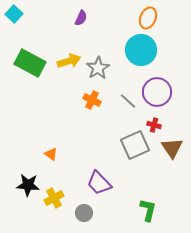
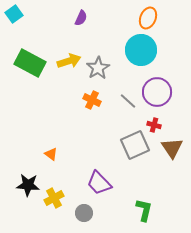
cyan square: rotated 12 degrees clockwise
green L-shape: moved 4 px left
